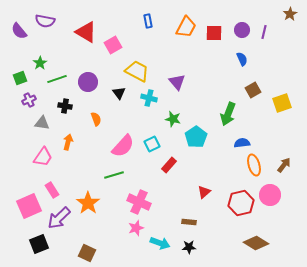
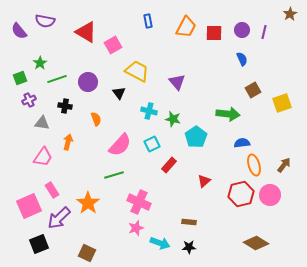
cyan cross at (149, 98): moved 13 px down
green arrow at (228, 114): rotated 105 degrees counterclockwise
pink semicircle at (123, 146): moved 3 px left, 1 px up
red triangle at (204, 192): moved 11 px up
red hexagon at (241, 203): moved 9 px up
